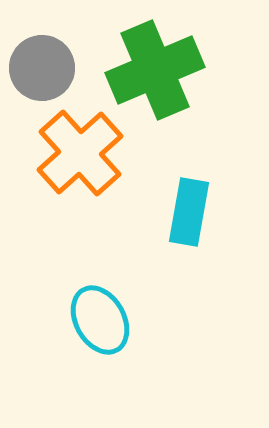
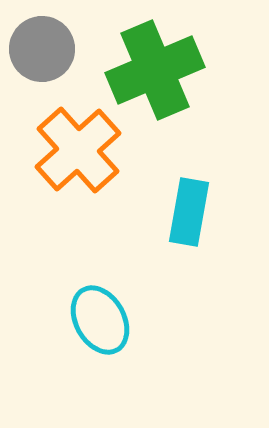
gray circle: moved 19 px up
orange cross: moved 2 px left, 3 px up
